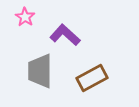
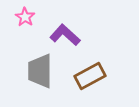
brown rectangle: moved 2 px left, 2 px up
